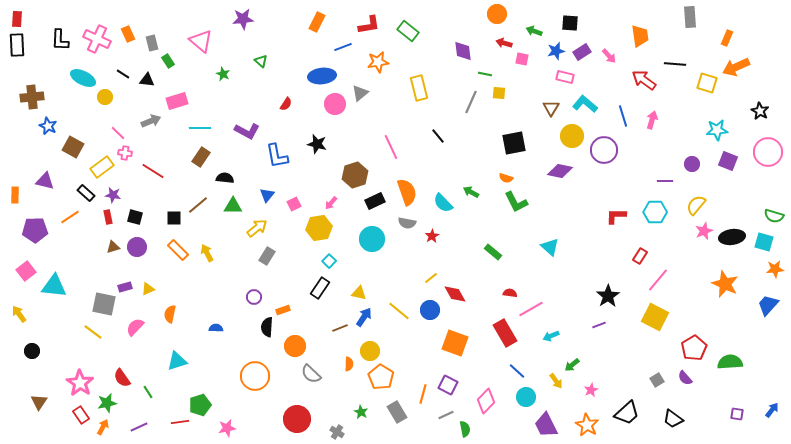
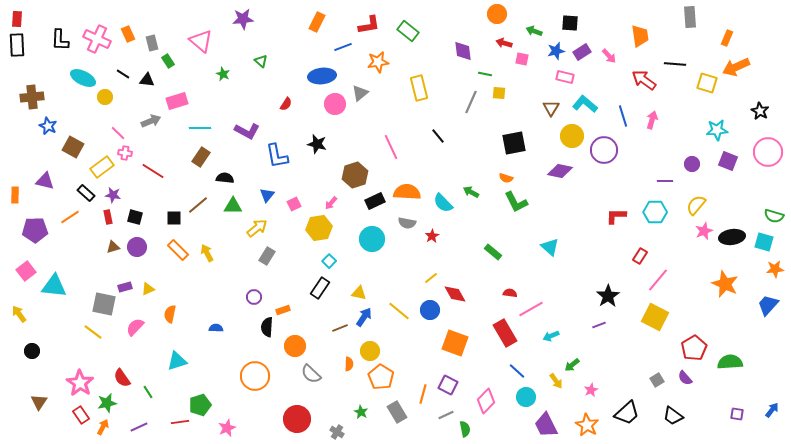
orange semicircle at (407, 192): rotated 68 degrees counterclockwise
black trapezoid at (673, 419): moved 3 px up
pink star at (227, 428): rotated 12 degrees counterclockwise
